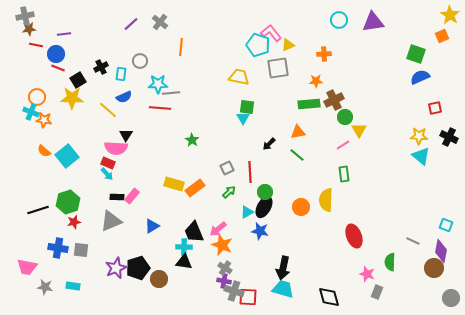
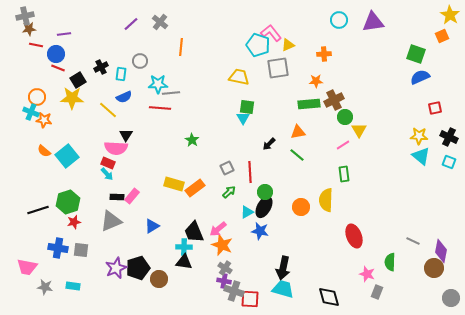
cyan square at (446, 225): moved 3 px right, 63 px up
red square at (248, 297): moved 2 px right, 2 px down
